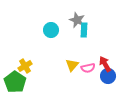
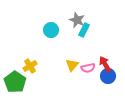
cyan rectangle: rotated 24 degrees clockwise
yellow cross: moved 5 px right
